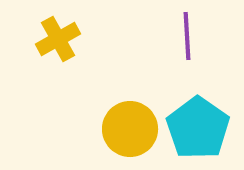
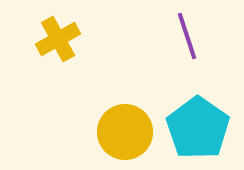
purple line: rotated 15 degrees counterclockwise
yellow circle: moved 5 px left, 3 px down
